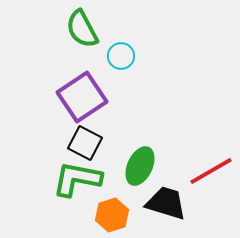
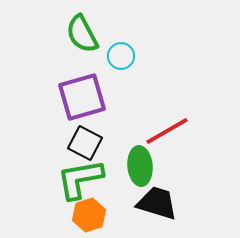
green semicircle: moved 5 px down
purple square: rotated 18 degrees clockwise
green ellipse: rotated 30 degrees counterclockwise
red line: moved 44 px left, 40 px up
green L-shape: moved 3 px right; rotated 21 degrees counterclockwise
black trapezoid: moved 9 px left
orange hexagon: moved 23 px left
